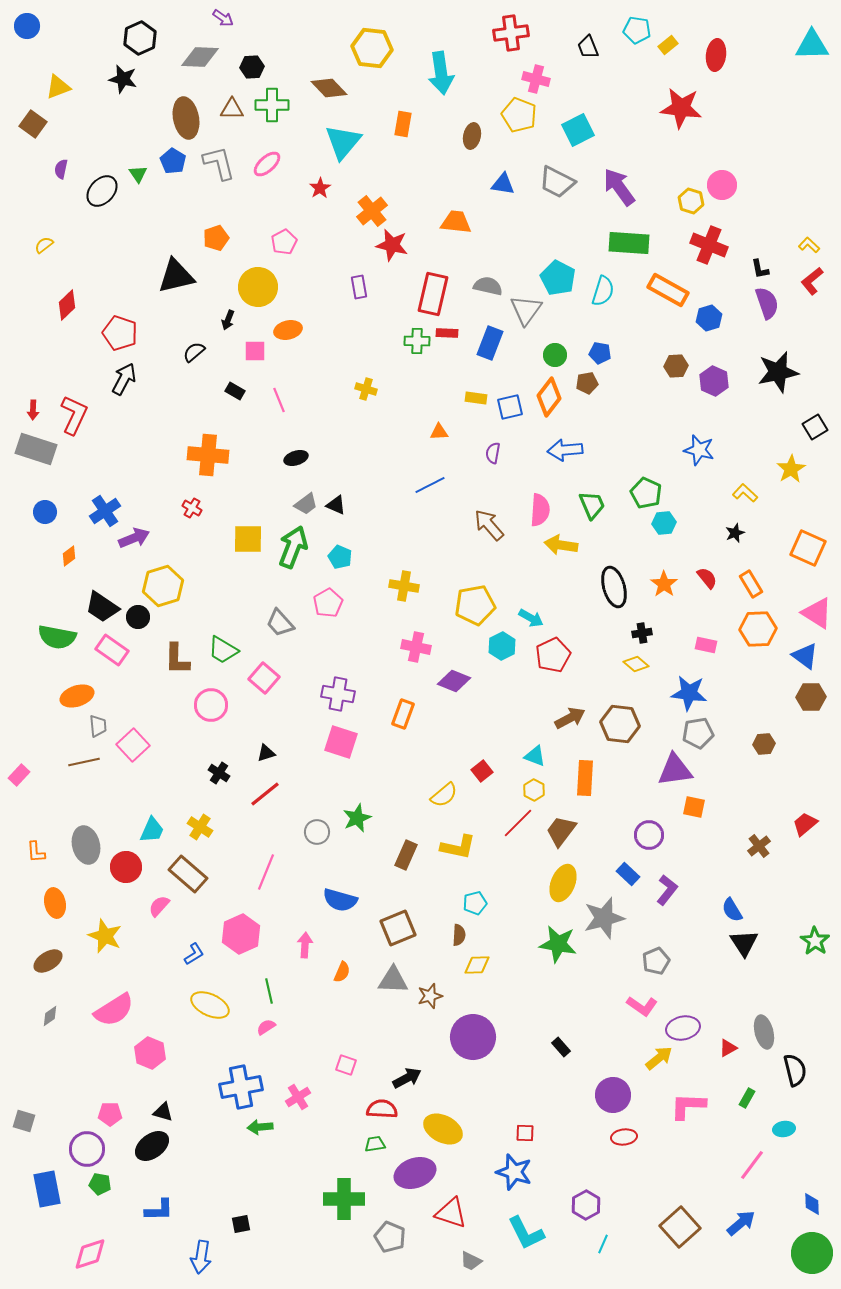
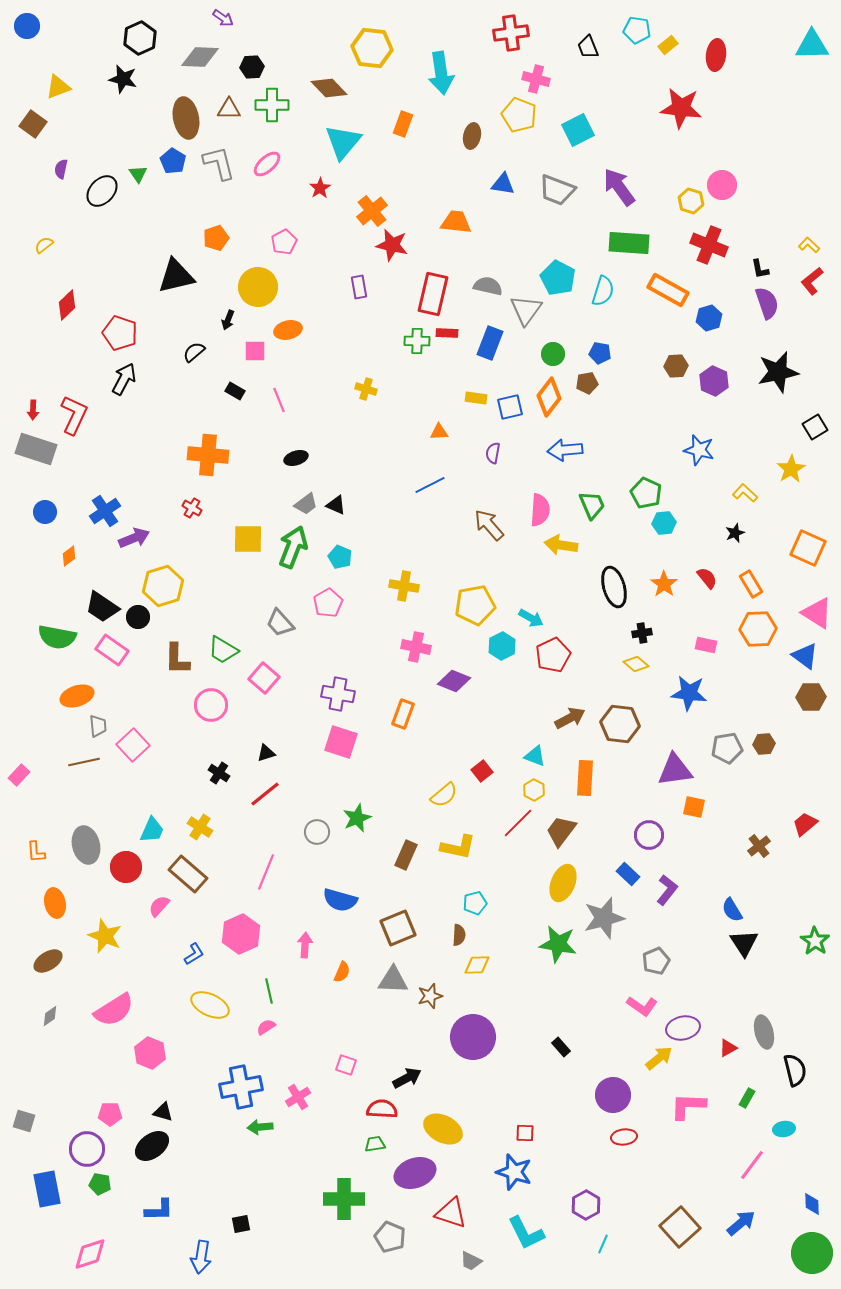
brown triangle at (232, 109): moved 3 px left
orange rectangle at (403, 124): rotated 10 degrees clockwise
gray trapezoid at (557, 182): moved 8 px down; rotated 6 degrees counterclockwise
green circle at (555, 355): moved 2 px left, 1 px up
gray pentagon at (698, 733): moved 29 px right, 15 px down
